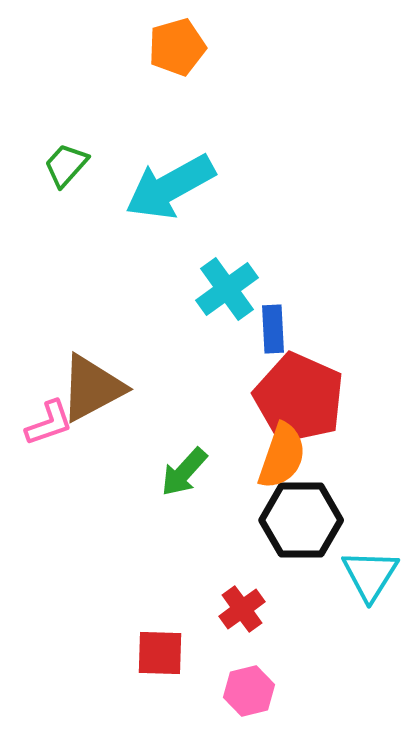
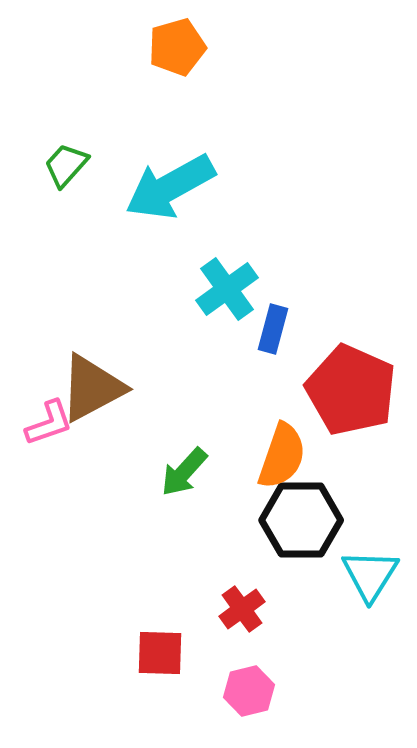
blue rectangle: rotated 18 degrees clockwise
red pentagon: moved 52 px right, 8 px up
